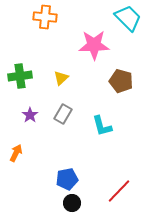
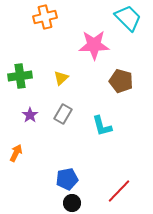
orange cross: rotated 20 degrees counterclockwise
